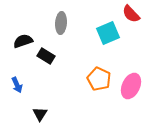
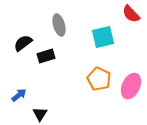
gray ellipse: moved 2 px left, 2 px down; rotated 20 degrees counterclockwise
cyan square: moved 5 px left, 4 px down; rotated 10 degrees clockwise
black semicircle: moved 2 px down; rotated 18 degrees counterclockwise
black rectangle: rotated 48 degrees counterclockwise
blue arrow: moved 2 px right, 10 px down; rotated 105 degrees counterclockwise
